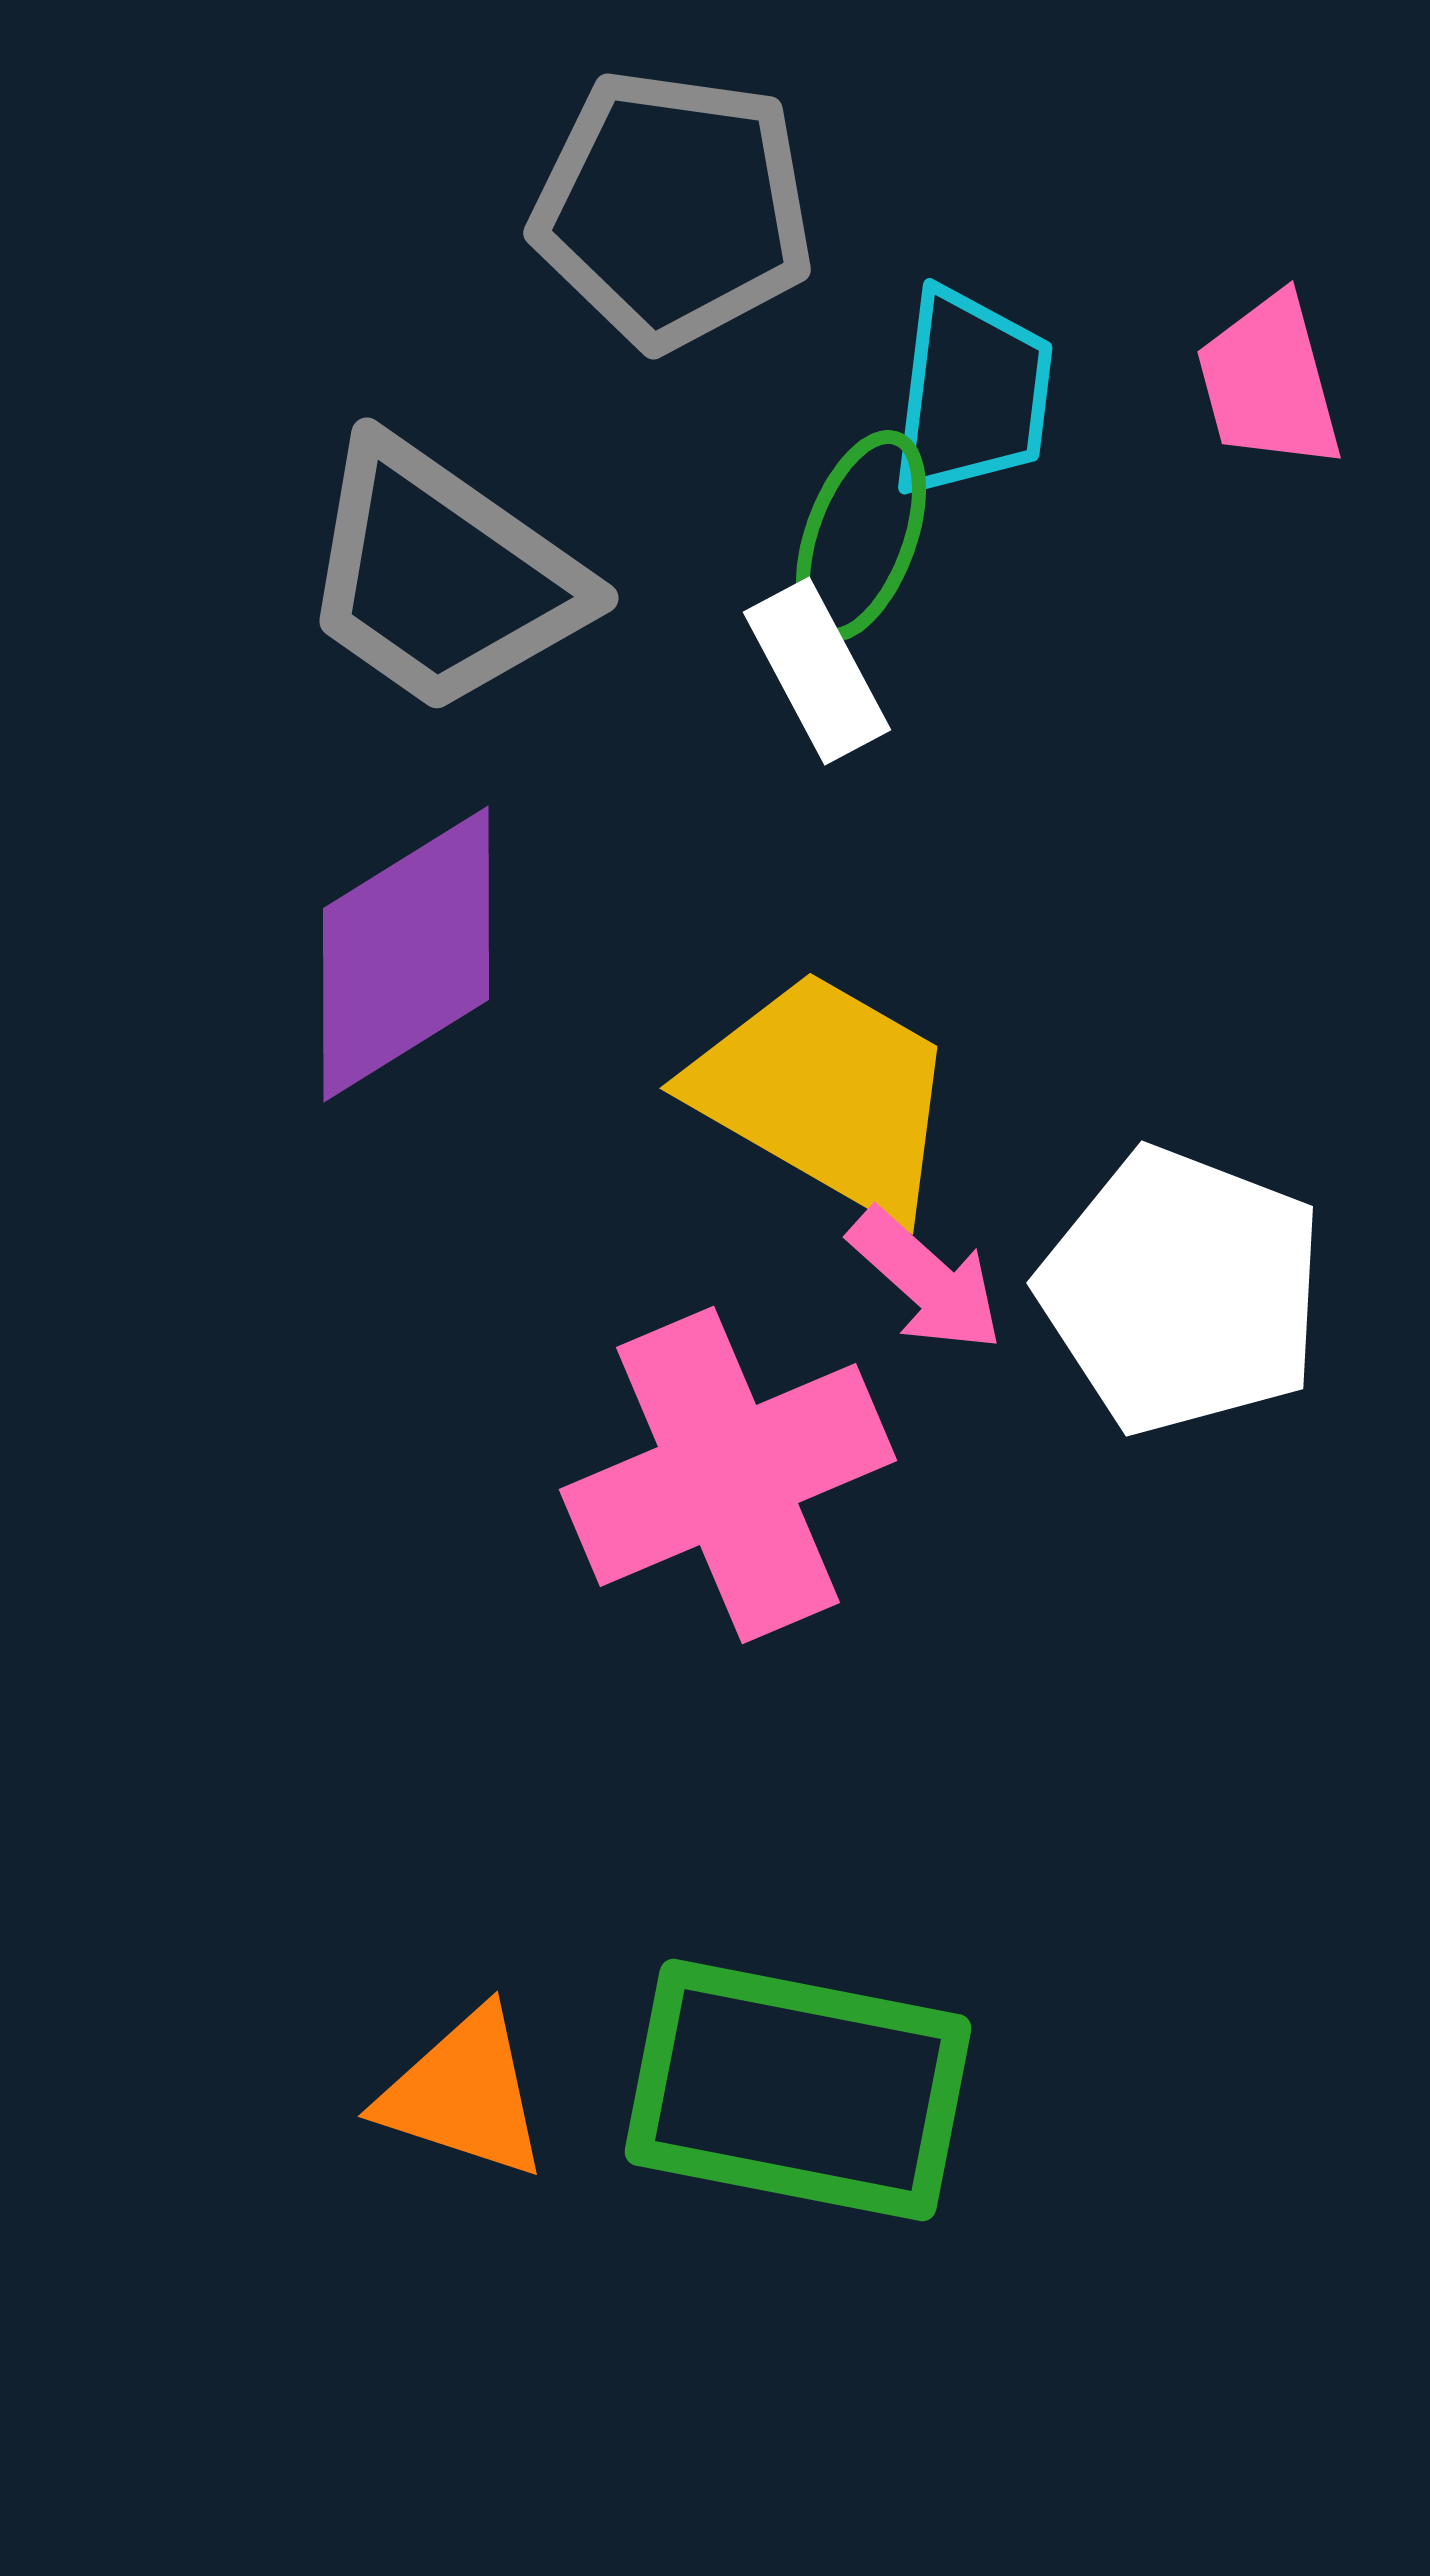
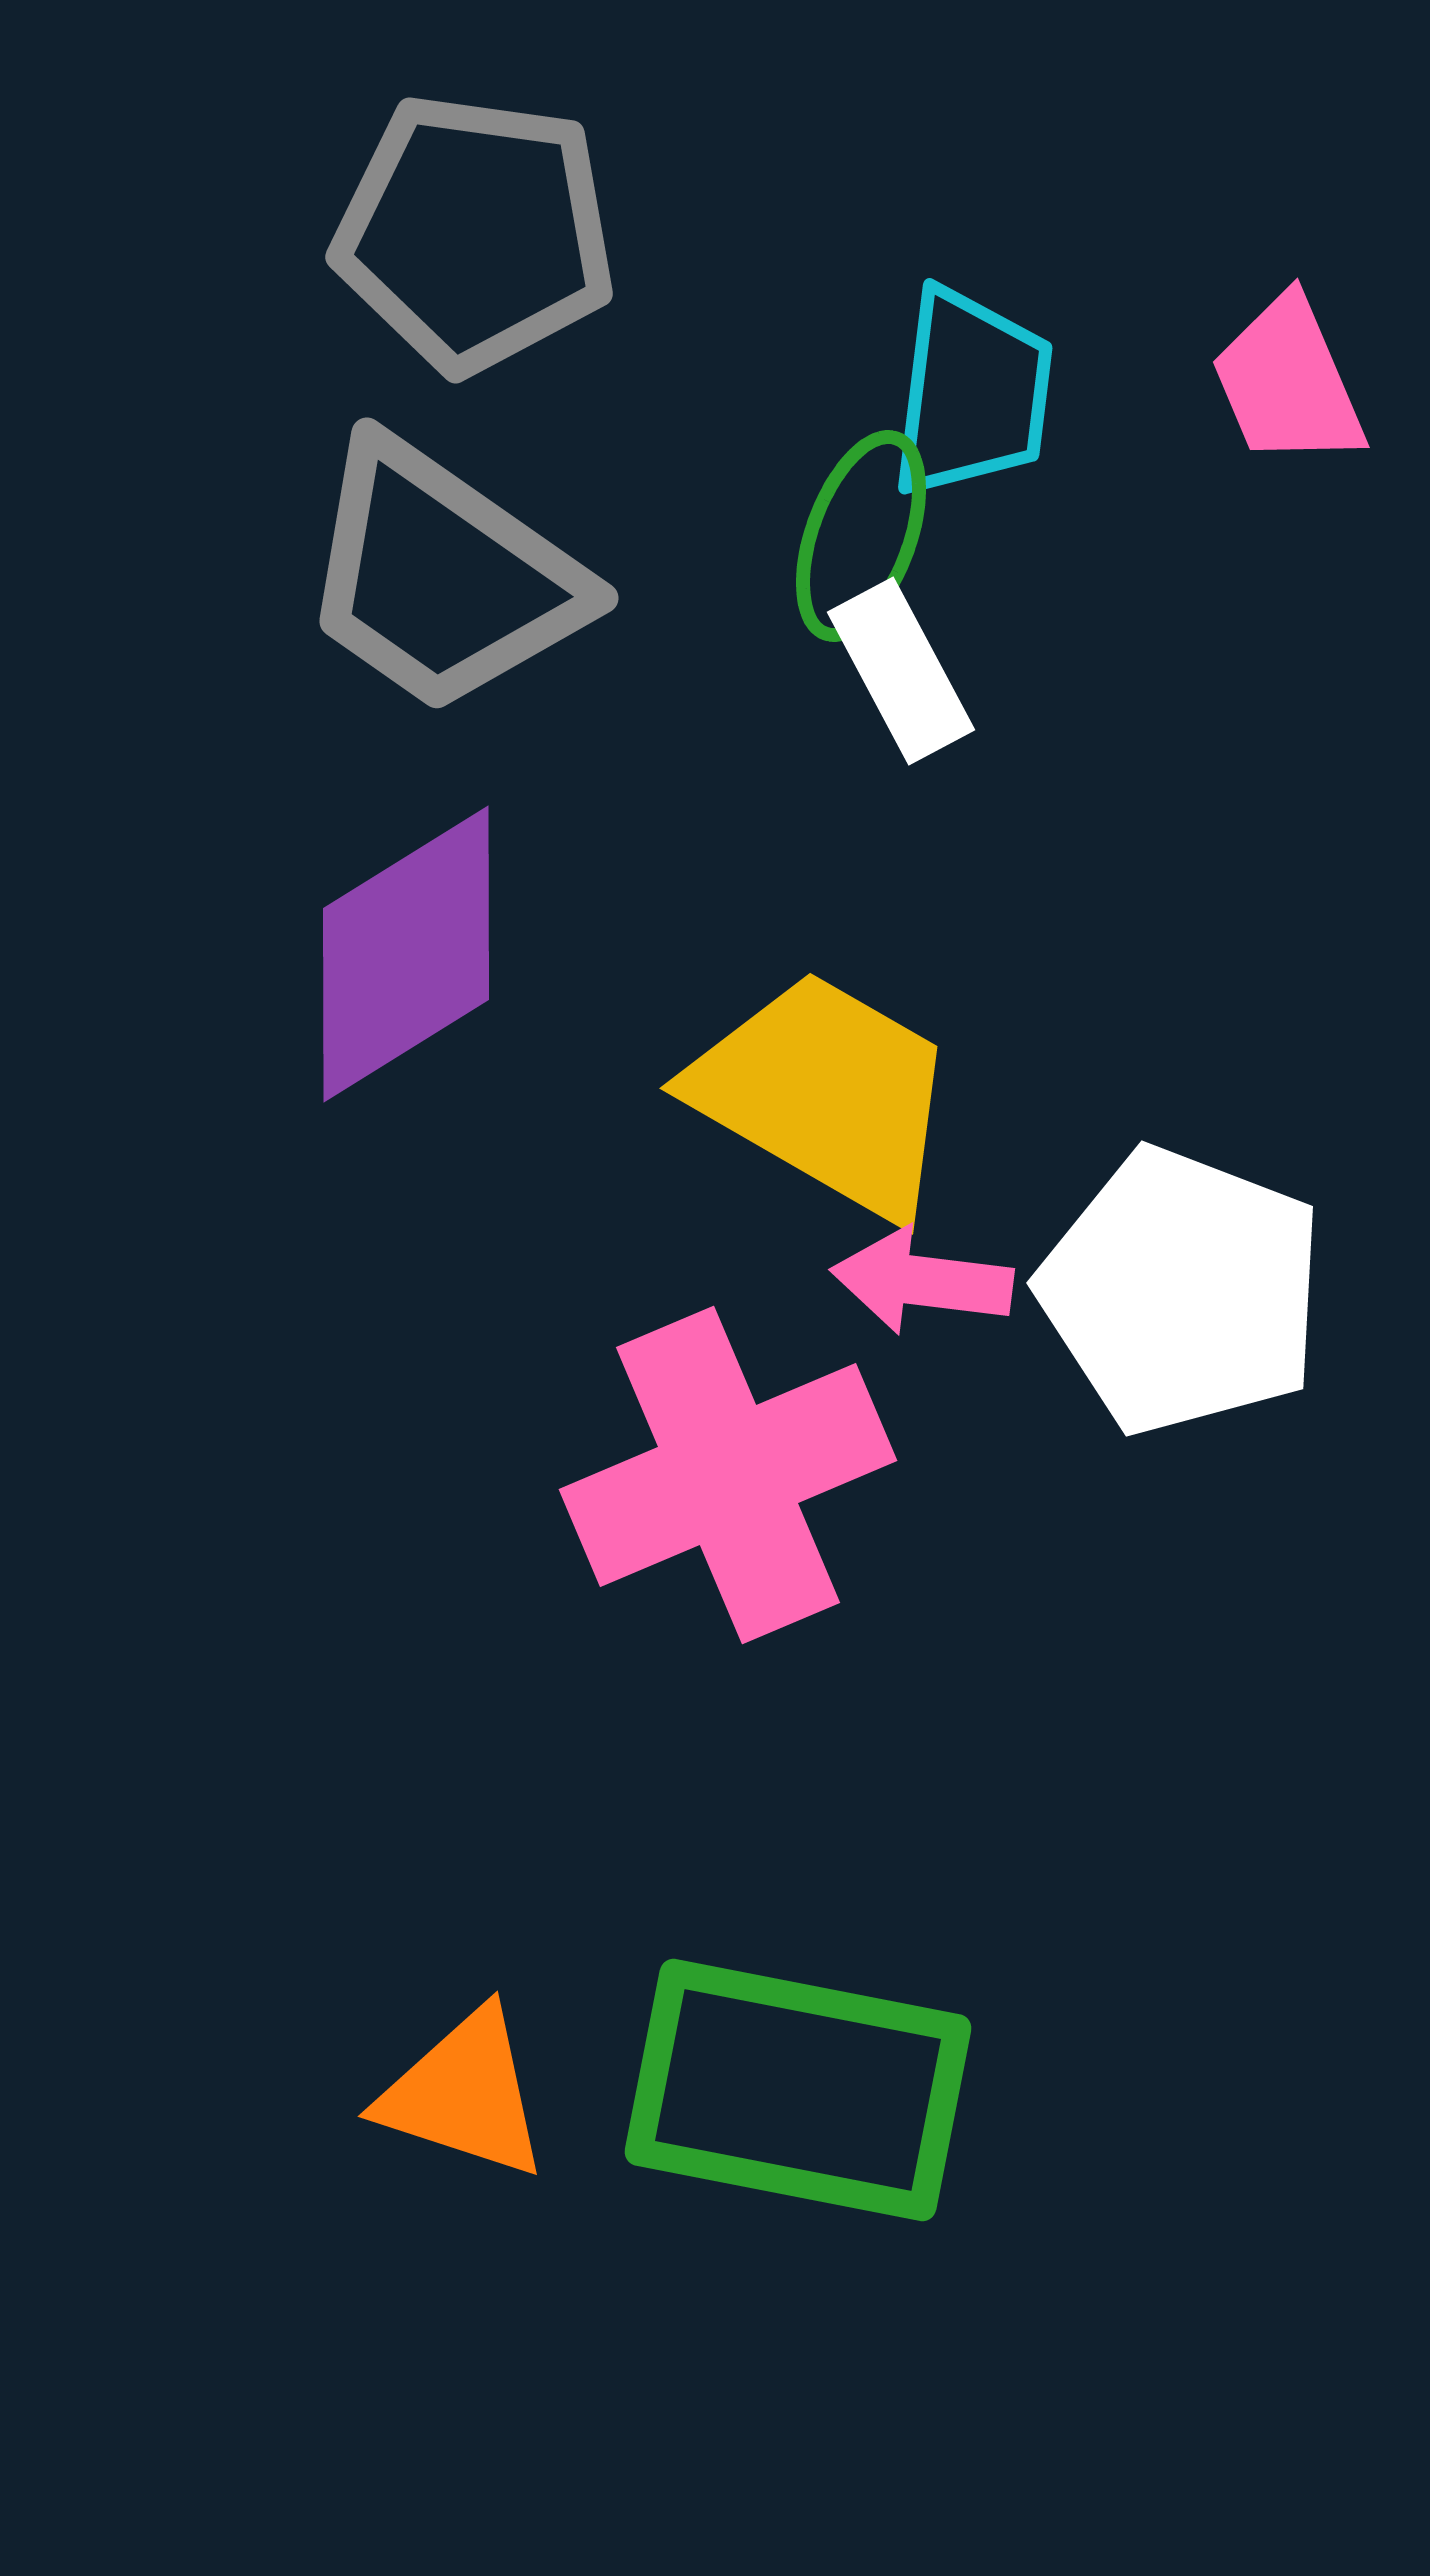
gray pentagon: moved 198 px left, 24 px down
pink trapezoid: moved 19 px right; rotated 8 degrees counterclockwise
white rectangle: moved 84 px right
pink arrow: moved 4 px left, 1 px down; rotated 145 degrees clockwise
